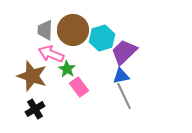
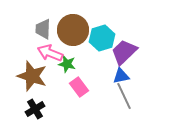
gray trapezoid: moved 2 px left, 1 px up
pink arrow: moved 1 px left, 1 px up
green star: moved 5 px up; rotated 18 degrees counterclockwise
